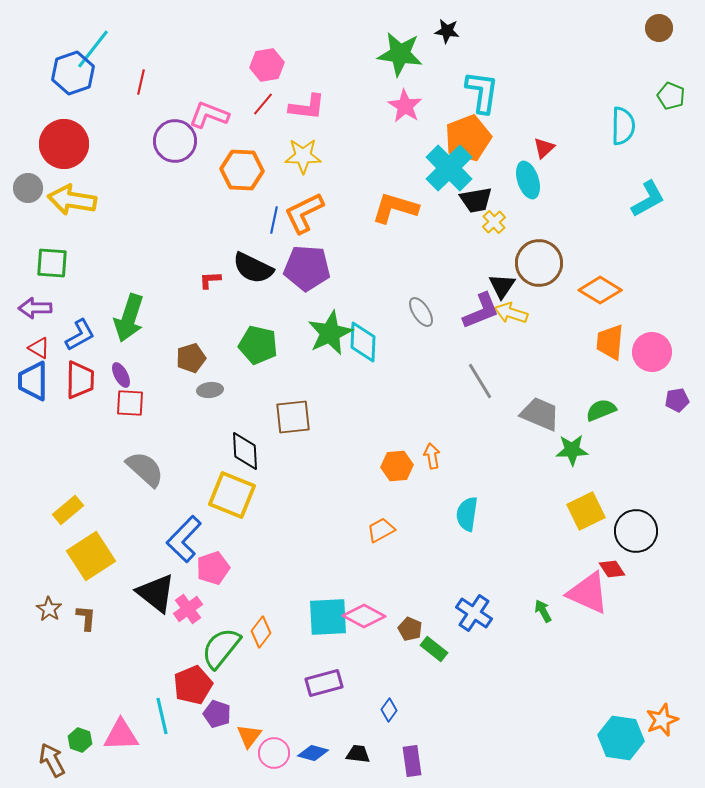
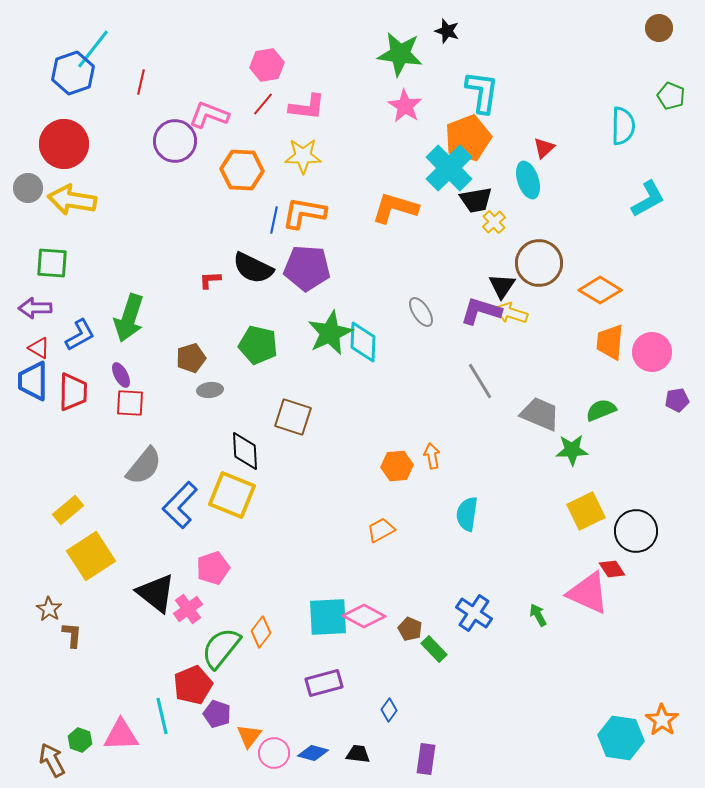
black star at (447, 31): rotated 10 degrees clockwise
orange L-shape at (304, 213): rotated 36 degrees clockwise
purple L-shape at (481, 311): rotated 141 degrees counterclockwise
red trapezoid at (80, 380): moved 7 px left, 12 px down
brown square at (293, 417): rotated 24 degrees clockwise
gray semicircle at (145, 469): moved 1 px left, 3 px up; rotated 87 degrees clockwise
blue L-shape at (184, 539): moved 4 px left, 34 px up
green arrow at (543, 611): moved 5 px left, 4 px down
brown L-shape at (86, 618): moved 14 px left, 17 px down
green rectangle at (434, 649): rotated 8 degrees clockwise
orange star at (662, 720): rotated 16 degrees counterclockwise
purple rectangle at (412, 761): moved 14 px right, 2 px up; rotated 16 degrees clockwise
